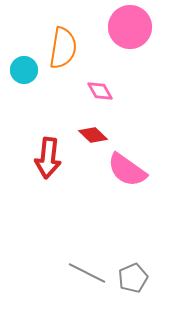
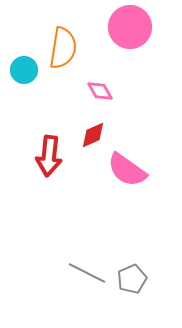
red diamond: rotated 68 degrees counterclockwise
red arrow: moved 1 px right, 2 px up
gray pentagon: moved 1 px left, 1 px down
